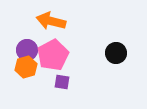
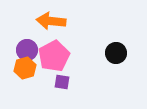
orange arrow: rotated 8 degrees counterclockwise
pink pentagon: moved 1 px right, 1 px down
orange hexagon: moved 1 px left, 1 px down
